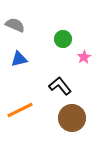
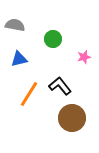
gray semicircle: rotated 12 degrees counterclockwise
green circle: moved 10 px left
pink star: rotated 16 degrees clockwise
orange line: moved 9 px right, 16 px up; rotated 32 degrees counterclockwise
